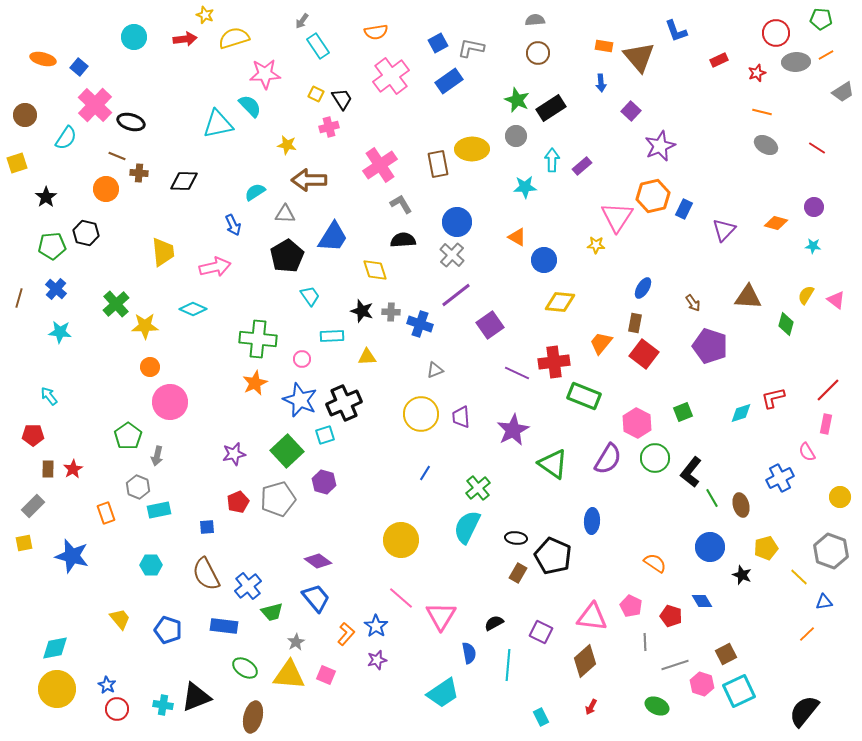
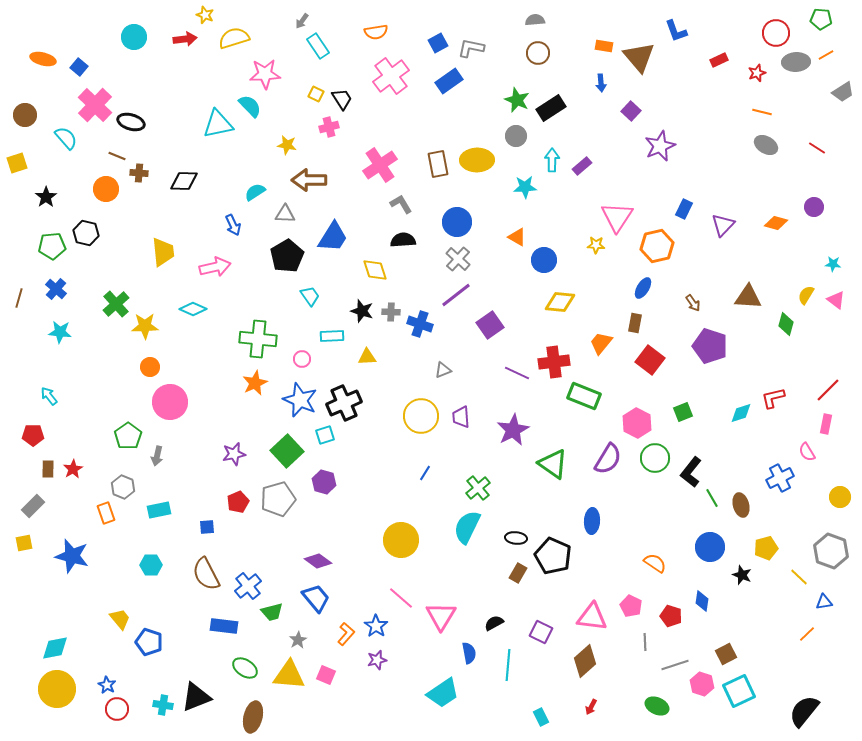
cyan semicircle at (66, 138): rotated 75 degrees counterclockwise
yellow ellipse at (472, 149): moved 5 px right, 11 px down
orange hexagon at (653, 196): moved 4 px right, 50 px down
purple triangle at (724, 230): moved 1 px left, 5 px up
cyan star at (813, 246): moved 20 px right, 18 px down
gray cross at (452, 255): moved 6 px right, 4 px down
red square at (644, 354): moved 6 px right, 6 px down
gray triangle at (435, 370): moved 8 px right
yellow circle at (421, 414): moved 2 px down
gray hexagon at (138, 487): moved 15 px left
blue diamond at (702, 601): rotated 40 degrees clockwise
blue pentagon at (168, 630): moved 19 px left, 12 px down
gray star at (296, 642): moved 2 px right, 2 px up
